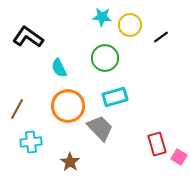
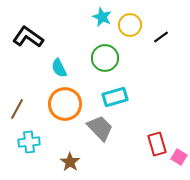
cyan star: rotated 18 degrees clockwise
orange circle: moved 3 px left, 2 px up
cyan cross: moved 2 px left
